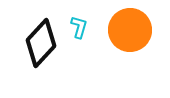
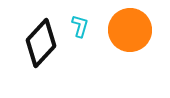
cyan L-shape: moved 1 px right, 1 px up
